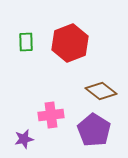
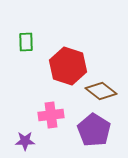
red hexagon: moved 2 px left, 23 px down; rotated 21 degrees counterclockwise
purple star: moved 1 px right, 2 px down; rotated 12 degrees clockwise
